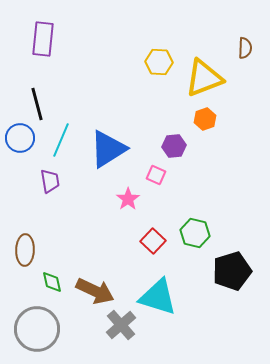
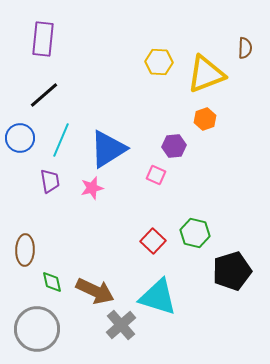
yellow triangle: moved 2 px right, 4 px up
black line: moved 7 px right, 9 px up; rotated 64 degrees clockwise
pink star: moved 36 px left, 11 px up; rotated 20 degrees clockwise
